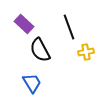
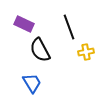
purple rectangle: rotated 18 degrees counterclockwise
